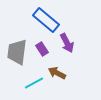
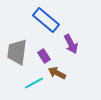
purple arrow: moved 4 px right, 1 px down
purple rectangle: moved 2 px right, 7 px down
